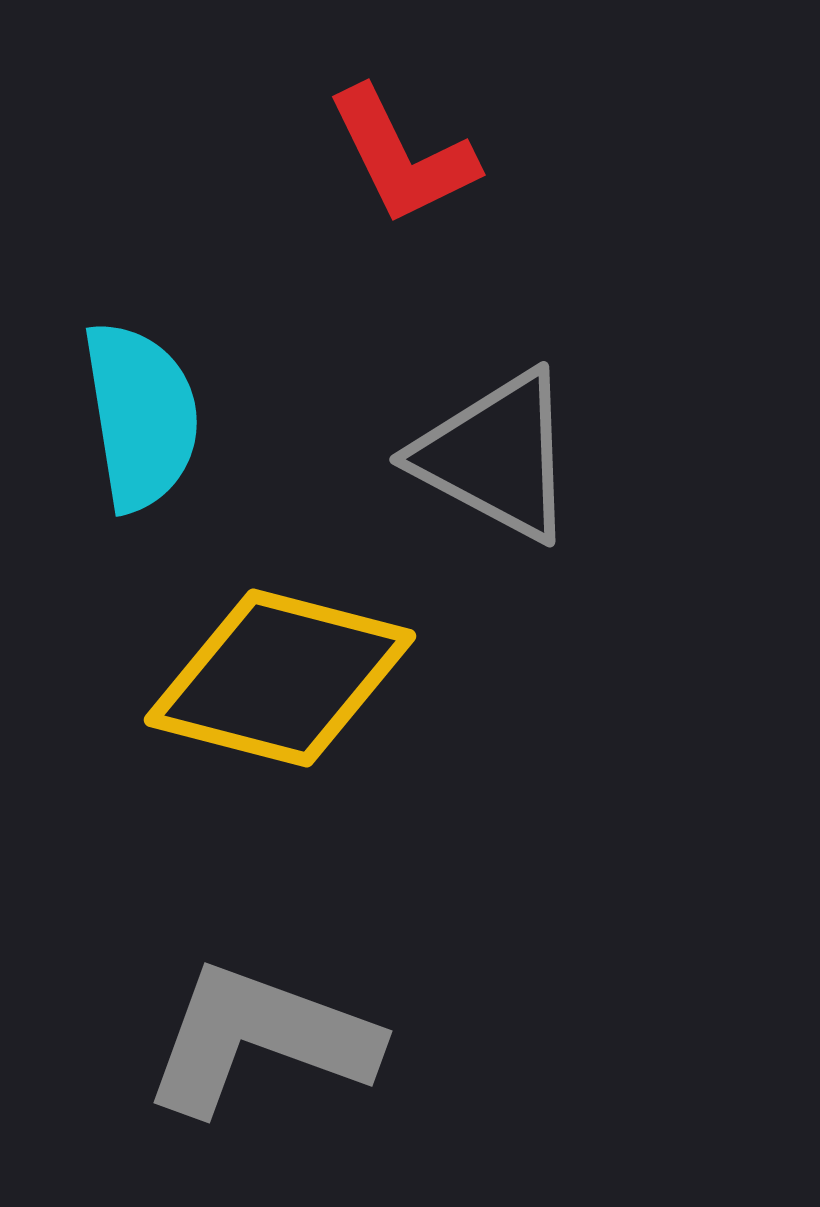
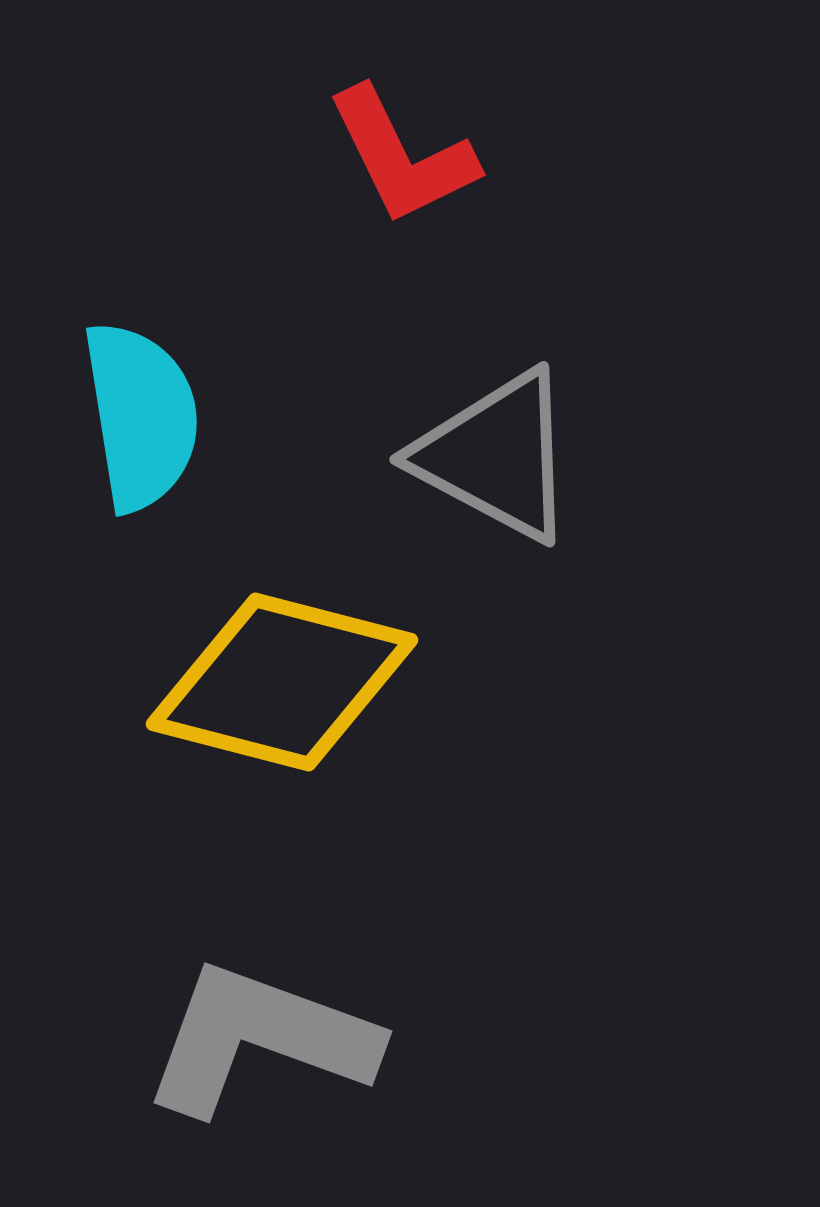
yellow diamond: moved 2 px right, 4 px down
